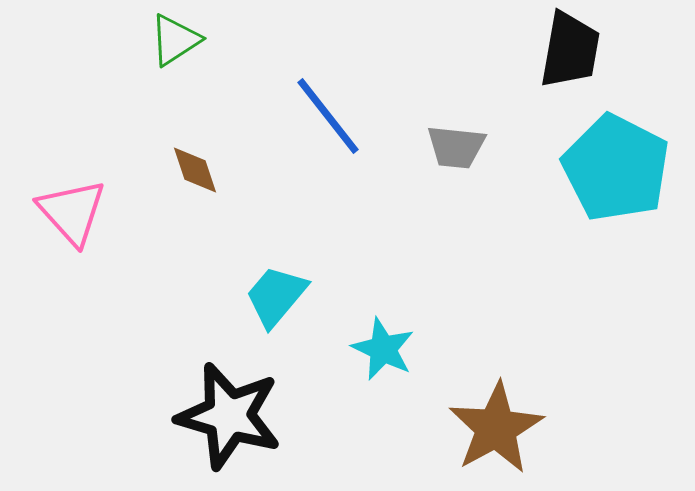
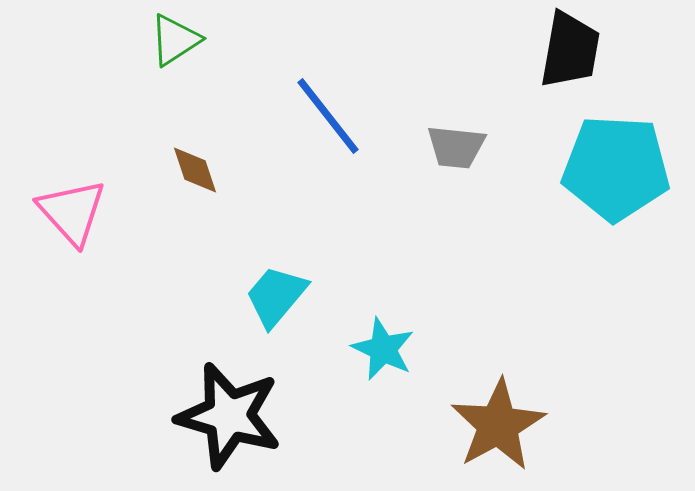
cyan pentagon: rotated 24 degrees counterclockwise
brown star: moved 2 px right, 3 px up
